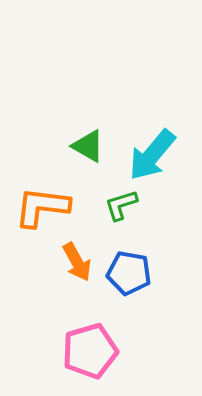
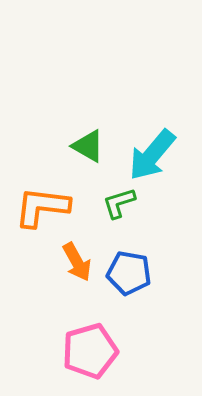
green L-shape: moved 2 px left, 2 px up
